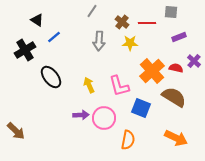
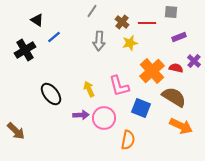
yellow star: rotated 14 degrees counterclockwise
black ellipse: moved 17 px down
yellow arrow: moved 4 px down
orange arrow: moved 5 px right, 12 px up
